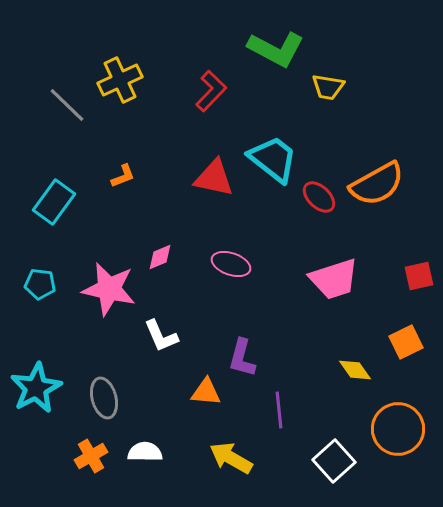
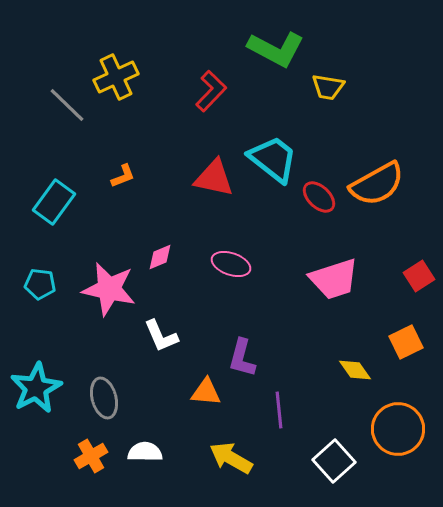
yellow cross: moved 4 px left, 3 px up
red square: rotated 20 degrees counterclockwise
